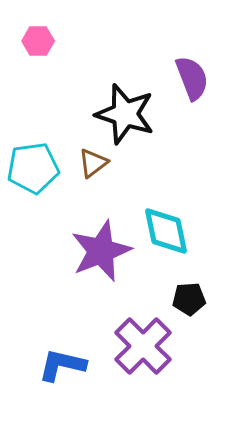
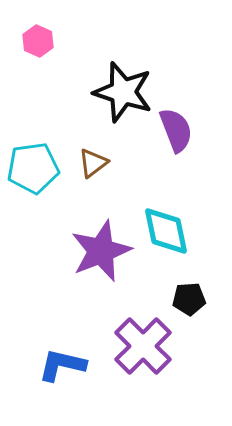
pink hexagon: rotated 24 degrees clockwise
purple semicircle: moved 16 px left, 52 px down
black star: moved 2 px left, 22 px up
